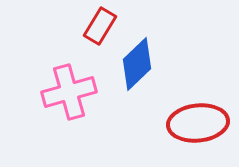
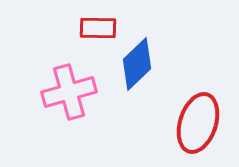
red rectangle: moved 2 px left, 2 px down; rotated 60 degrees clockwise
red ellipse: rotated 66 degrees counterclockwise
